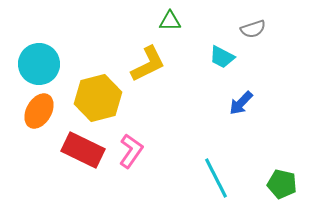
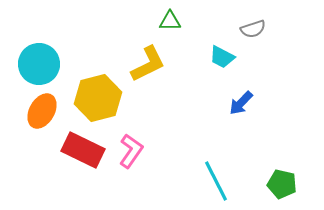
orange ellipse: moved 3 px right
cyan line: moved 3 px down
